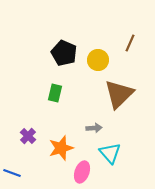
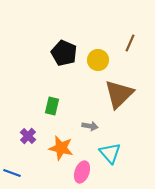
green rectangle: moved 3 px left, 13 px down
gray arrow: moved 4 px left, 2 px up; rotated 14 degrees clockwise
orange star: rotated 30 degrees clockwise
